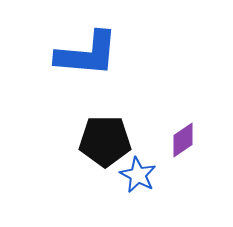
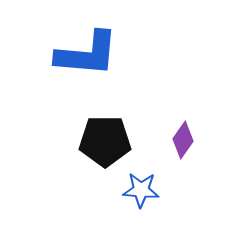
purple diamond: rotated 21 degrees counterclockwise
blue star: moved 3 px right, 15 px down; rotated 24 degrees counterclockwise
